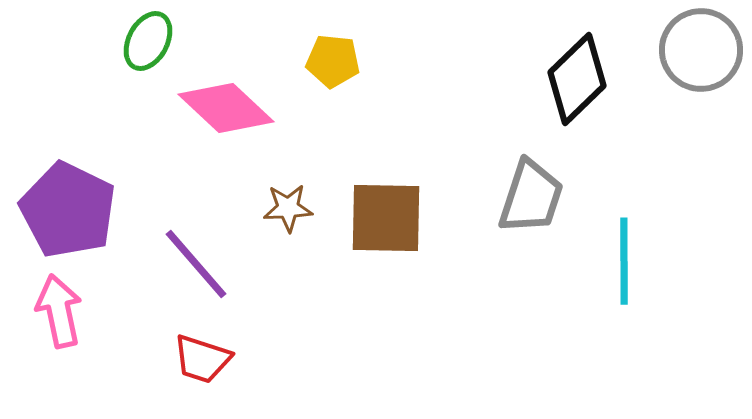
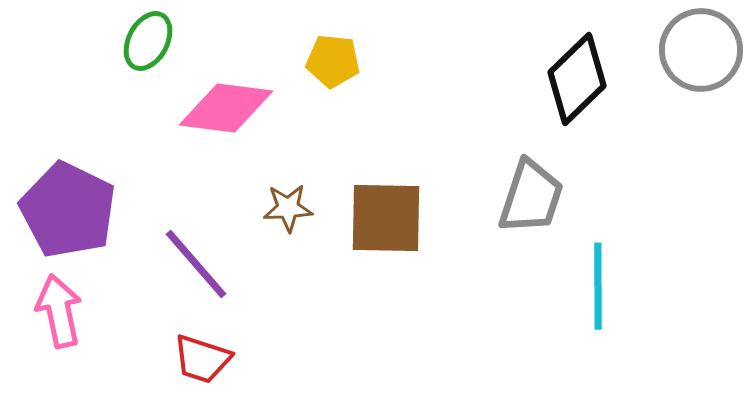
pink diamond: rotated 36 degrees counterclockwise
cyan line: moved 26 px left, 25 px down
